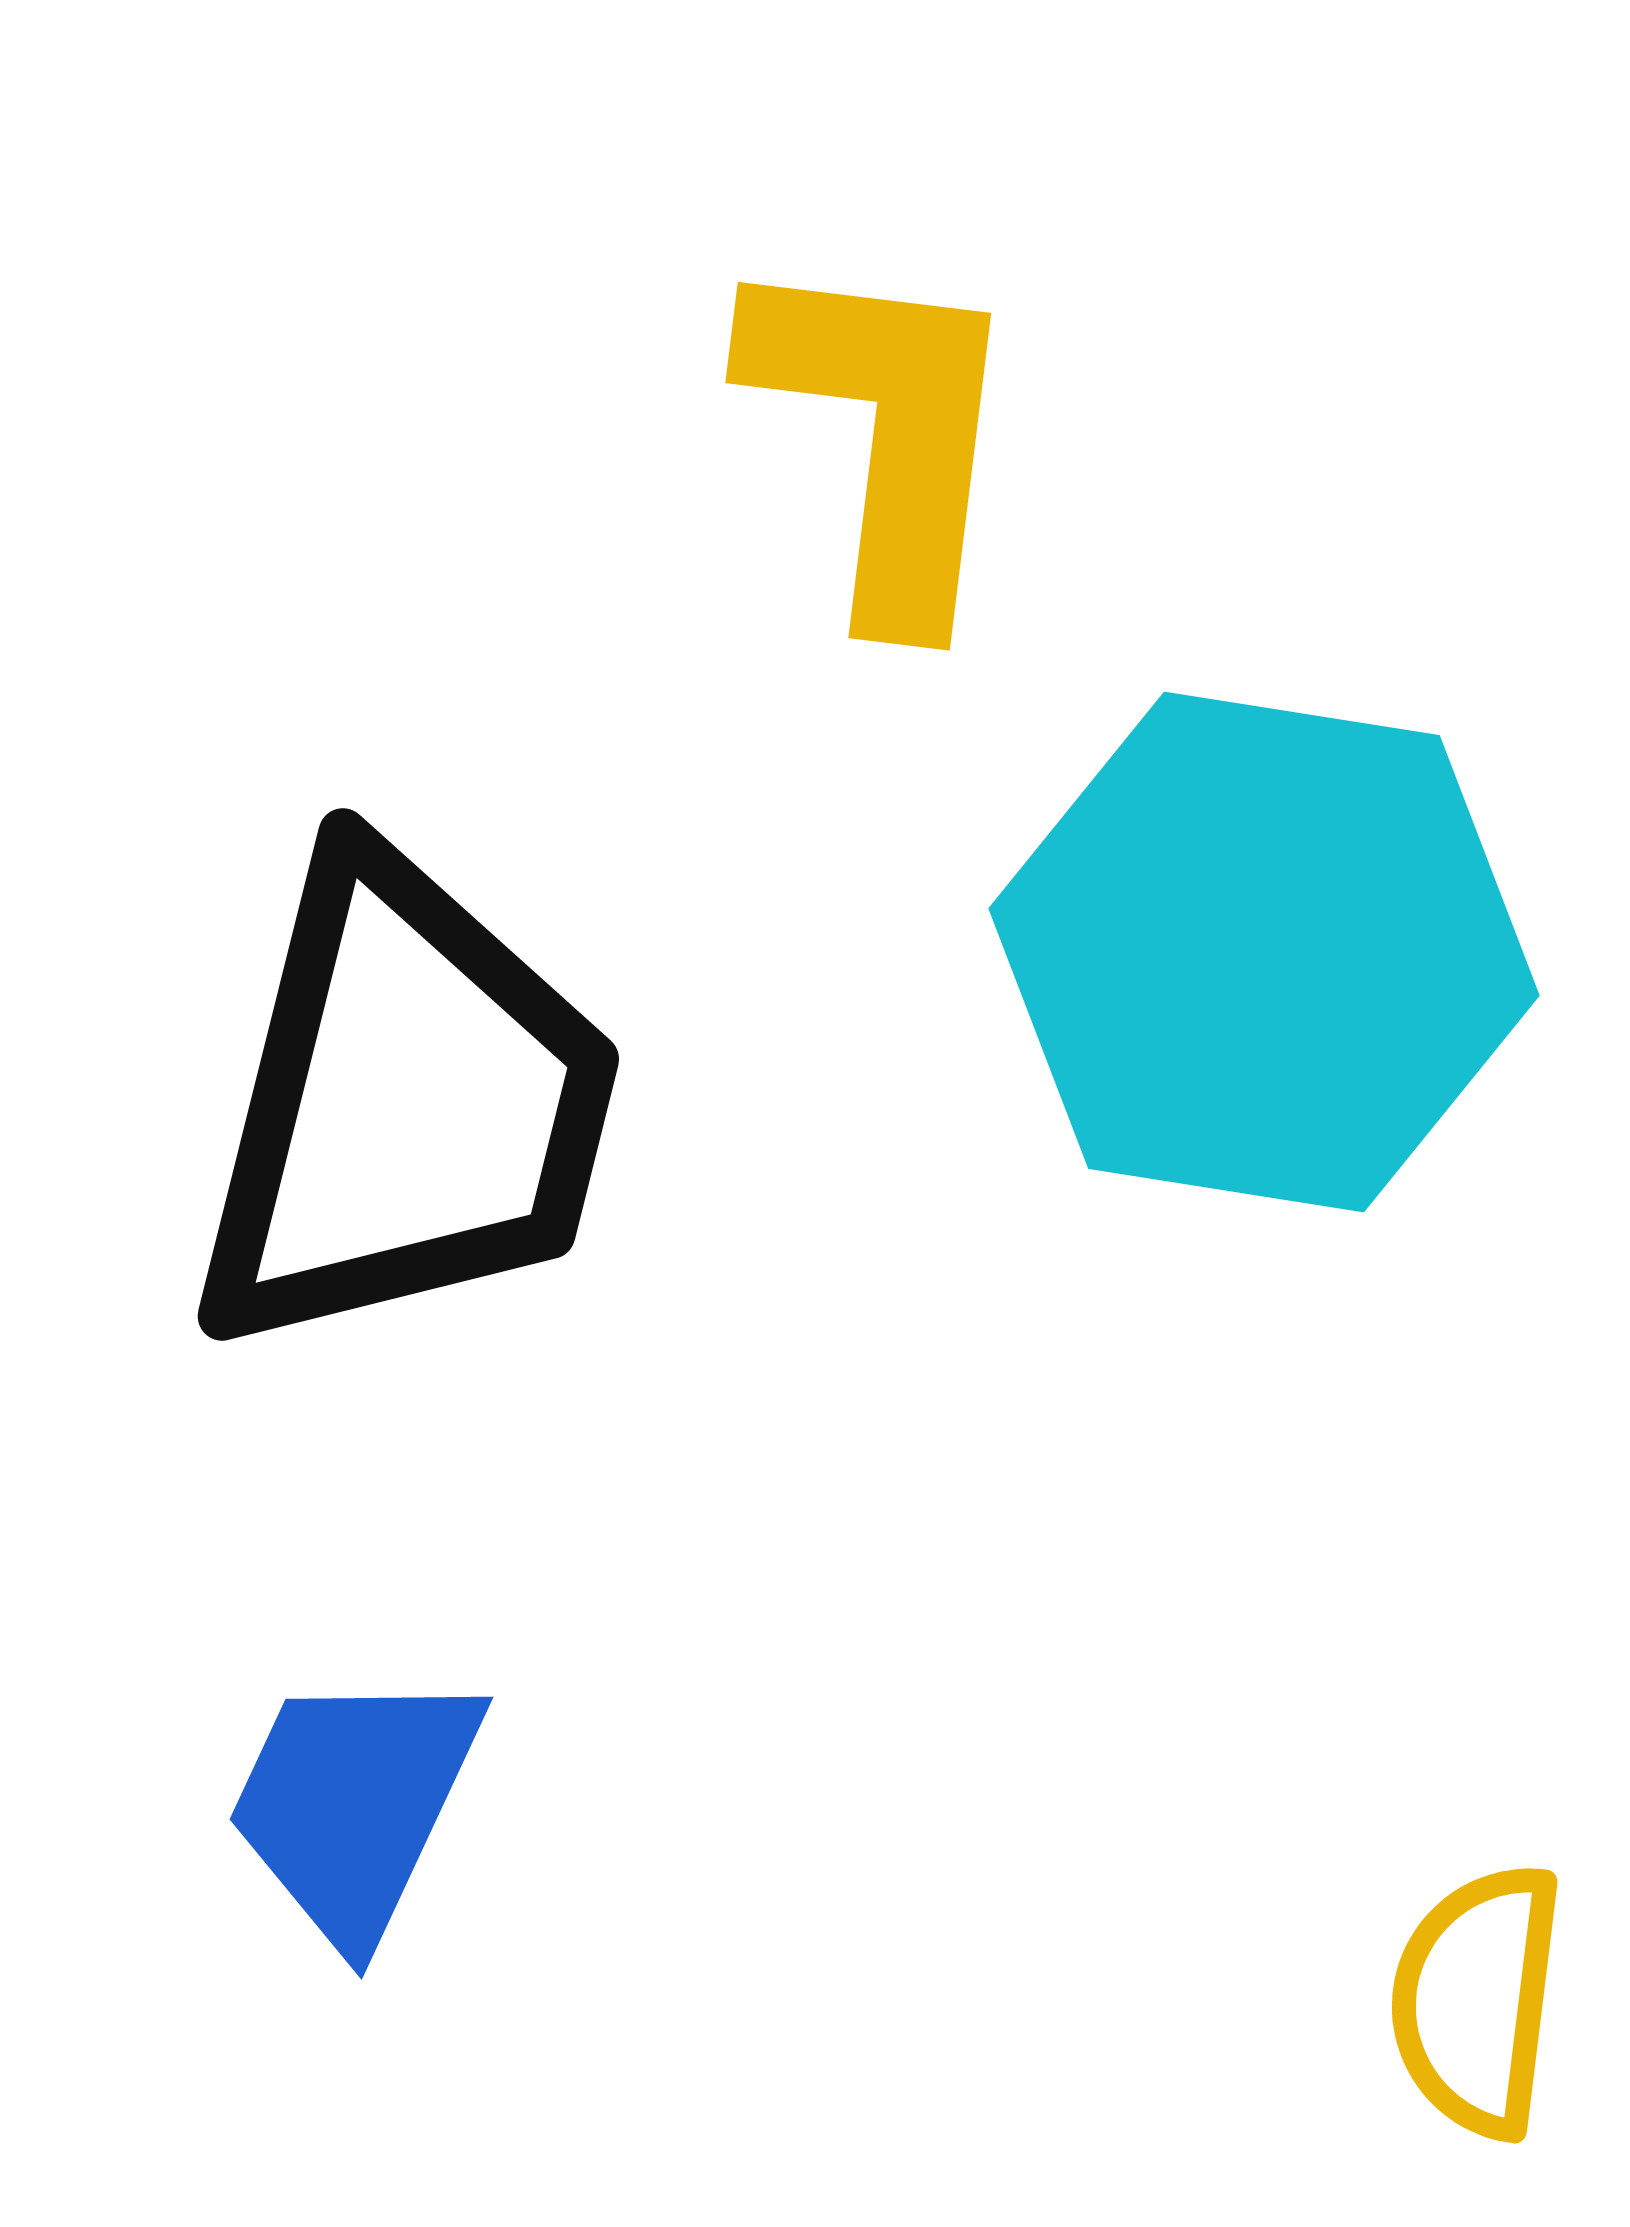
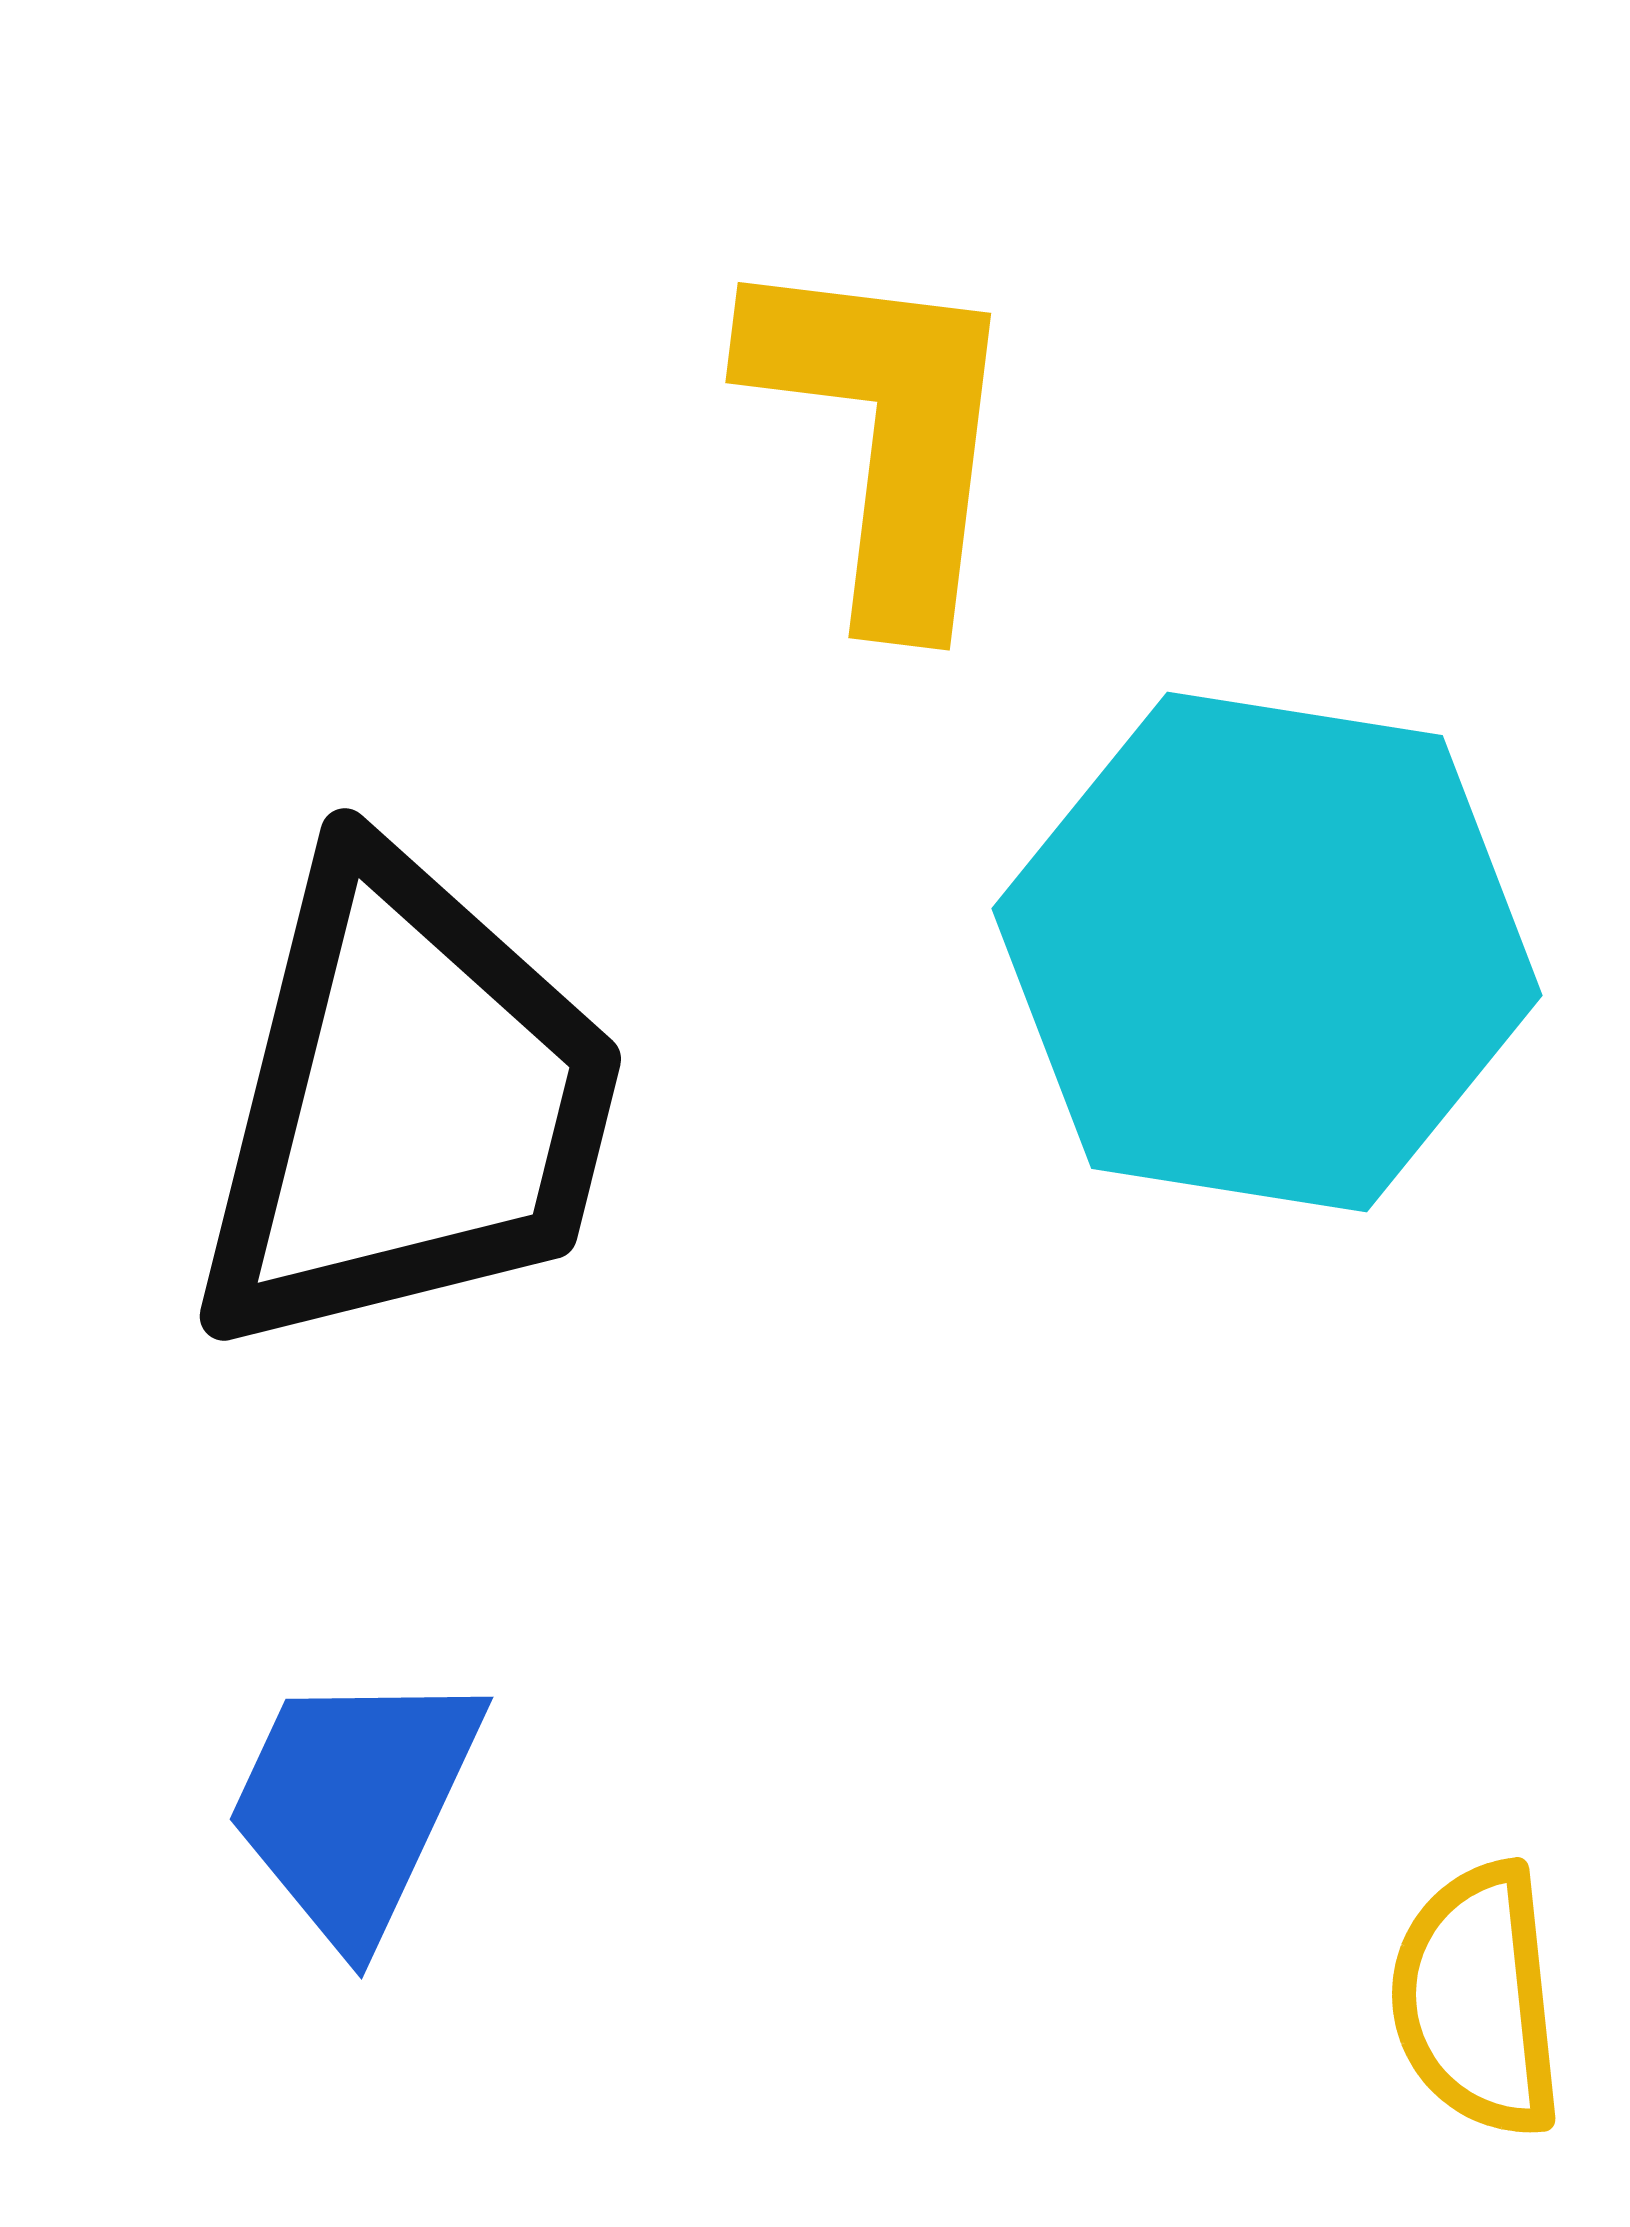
cyan hexagon: moved 3 px right
black trapezoid: moved 2 px right
yellow semicircle: rotated 13 degrees counterclockwise
